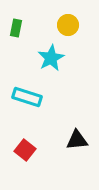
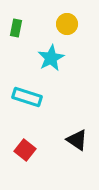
yellow circle: moved 1 px left, 1 px up
black triangle: rotated 40 degrees clockwise
